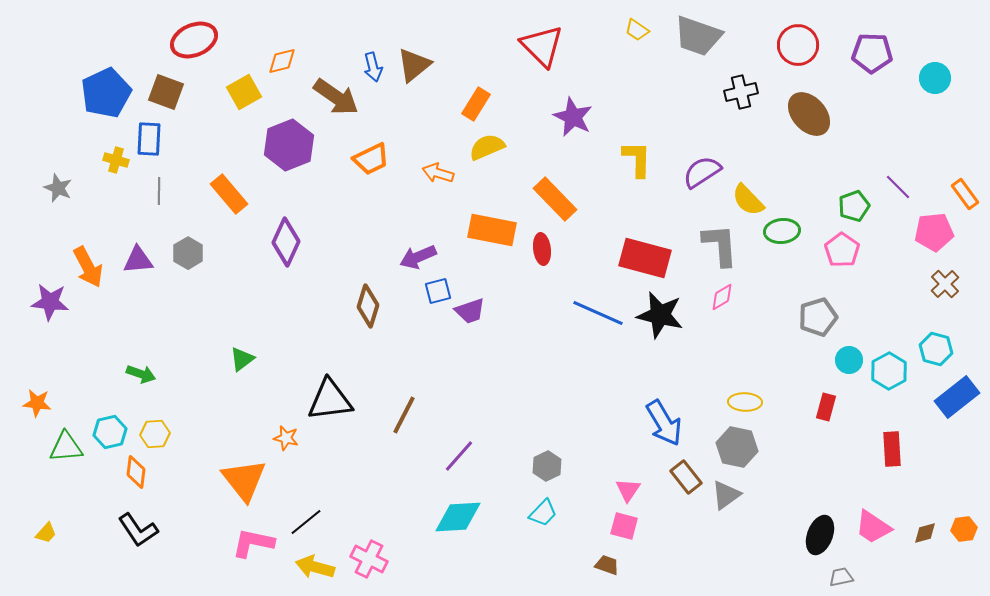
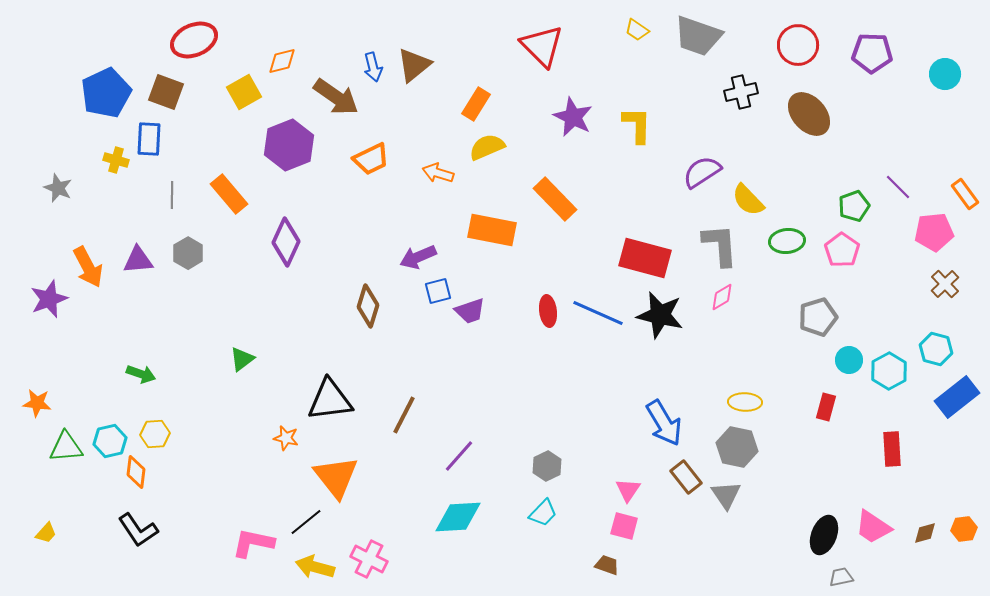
cyan circle at (935, 78): moved 10 px right, 4 px up
yellow L-shape at (637, 159): moved 34 px up
gray line at (159, 191): moved 13 px right, 4 px down
green ellipse at (782, 231): moved 5 px right, 10 px down
red ellipse at (542, 249): moved 6 px right, 62 px down
purple star at (50, 302): moved 1 px left, 3 px up; rotated 27 degrees counterclockwise
cyan hexagon at (110, 432): moved 9 px down
orange triangle at (244, 480): moved 92 px right, 3 px up
gray triangle at (726, 495): rotated 28 degrees counterclockwise
black ellipse at (820, 535): moved 4 px right
